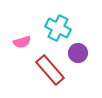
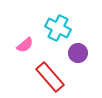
pink semicircle: moved 3 px right, 3 px down; rotated 24 degrees counterclockwise
red rectangle: moved 7 px down
